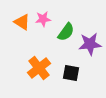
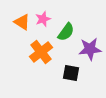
pink star: rotated 14 degrees counterclockwise
purple star: moved 5 px down
orange cross: moved 2 px right, 16 px up
